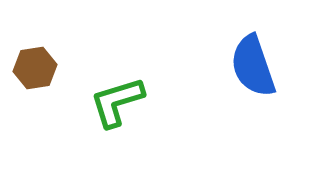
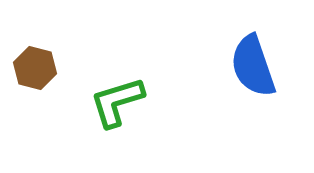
brown hexagon: rotated 24 degrees clockwise
